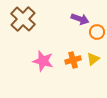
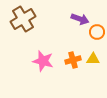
brown cross: rotated 15 degrees clockwise
yellow triangle: rotated 40 degrees clockwise
